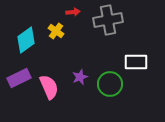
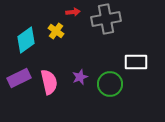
gray cross: moved 2 px left, 1 px up
pink semicircle: moved 5 px up; rotated 10 degrees clockwise
